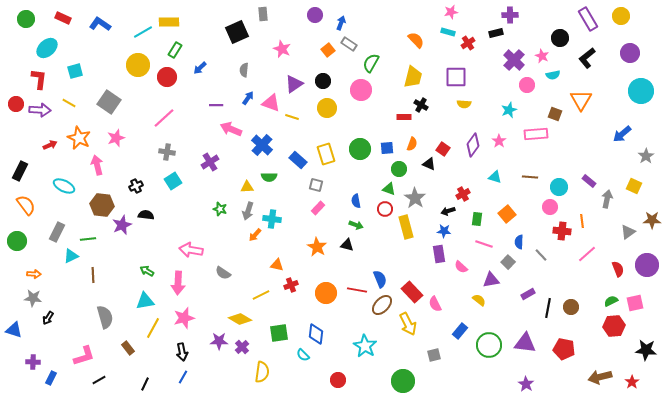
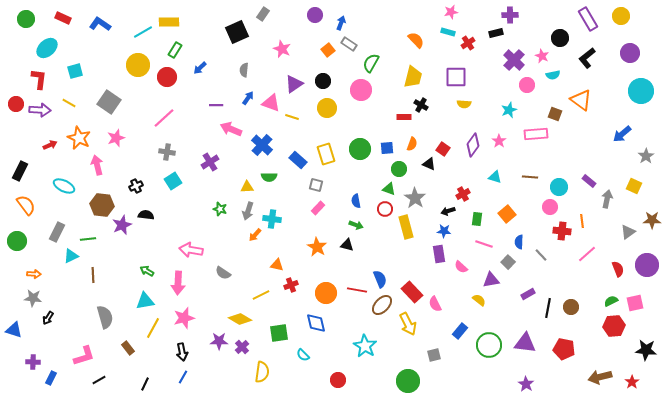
gray rectangle at (263, 14): rotated 40 degrees clockwise
orange triangle at (581, 100): rotated 25 degrees counterclockwise
blue diamond at (316, 334): moved 11 px up; rotated 20 degrees counterclockwise
green circle at (403, 381): moved 5 px right
